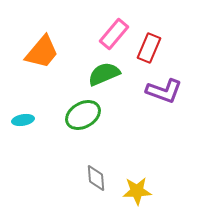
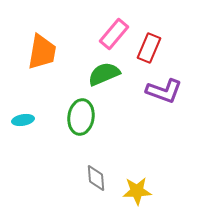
orange trapezoid: rotated 30 degrees counterclockwise
green ellipse: moved 2 px left, 2 px down; rotated 52 degrees counterclockwise
